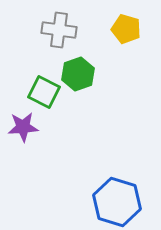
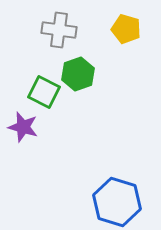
purple star: rotated 20 degrees clockwise
